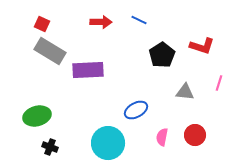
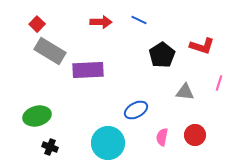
red square: moved 5 px left; rotated 21 degrees clockwise
